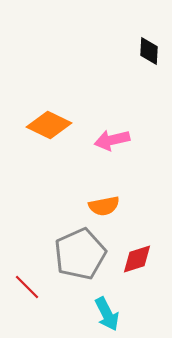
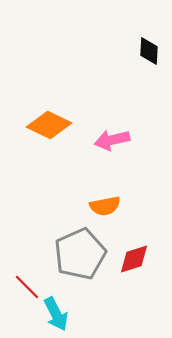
orange semicircle: moved 1 px right
red diamond: moved 3 px left
cyan arrow: moved 51 px left
